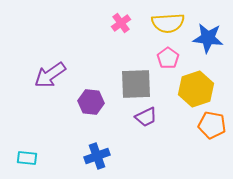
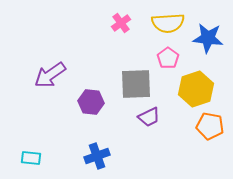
purple trapezoid: moved 3 px right
orange pentagon: moved 2 px left, 1 px down
cyan rectangle: moved 4 px right
